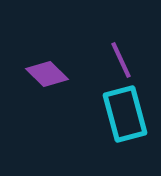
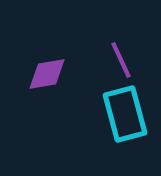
purple diamond: rotated 54 degrees counterclockwise
